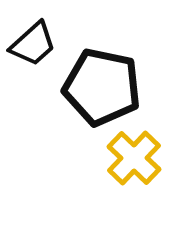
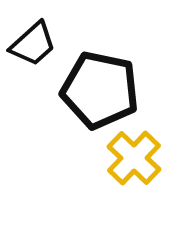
black pentagon: moved 2 px left, 3 px down
